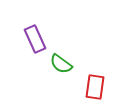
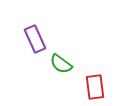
red rectangle: rotated 15 degrees counterclockwise
